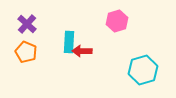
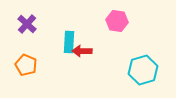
pink hexagon: rotated 25 degrees clockwise
orange pentagon: moved 13 px down
